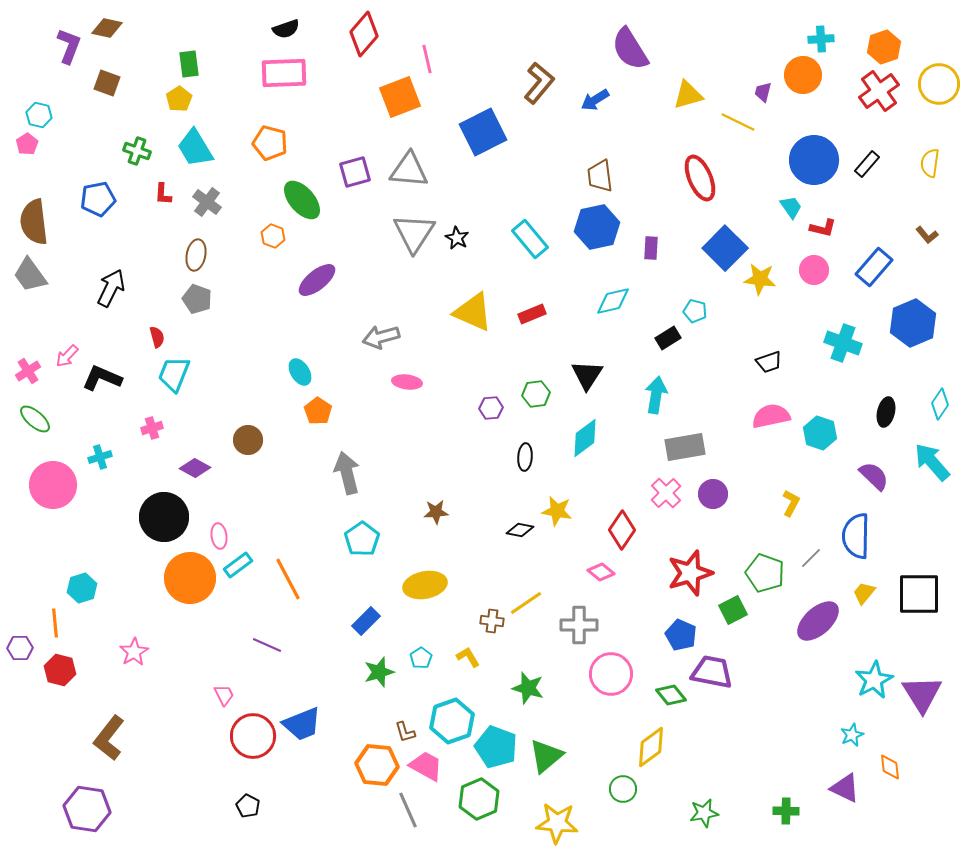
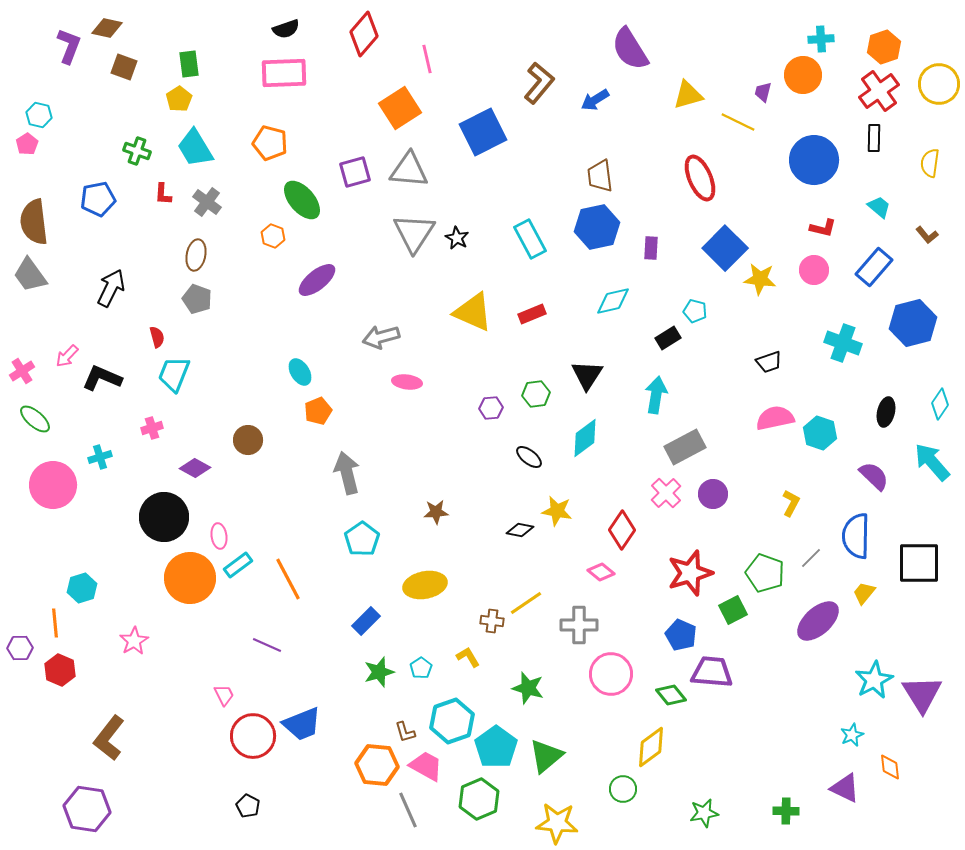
brown square at (107, 83): moved 17 px right, 16 px up
orange square at (400, 97): moved 11 px down; rotated 12 degrees counterclockwise
black rectangle at (867, 164): moved 7 px right, 26 px up; rotated 40 degrees counterclockwise
cyan trapezoid at (791, 207): moved 88 px right; rotated 15 degrees counterclockwise
cyan rectangle at (530, 239): rotated 12 degrees clockwise
blue hexagon at (913, 323): rotated 9 degrees clockwise
pink cross at (28, 371): moved 6 px left
orange pentagon at (318, 411): rotated 16 degrees clockwise
pink semicircle at (771, 416): moved 4 px right, 2 px down
gray rectangle at (685, 447): rotated 18 degrees counterclockwise
black ellipse at (525, 457): moved 4 px right; rotated 56 degrees counterclockwise
black square at (919, 594): moved 31 px up
pink star at (134, 652): moved 11 px up
cyan pentagon at (421, 658): moved 10 px down
red hexagon at (60, 670): rotated 8 degrees clockwise
purple trapezoid at (712, 672): rotated 6 degrees counterclockwise
cyan pentagon at (496, 747): rotated 15 degrees clockwise
